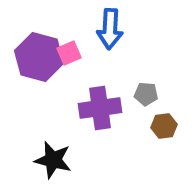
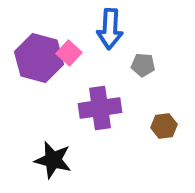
pink square: rotated 25 degrees counterclockwise
purple hexagon: moved 1 px down
gray pentagon: moved 3 px left, 29 px up
